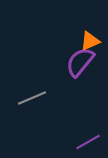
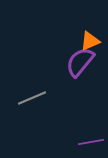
purple line: moved 3 px right; rotated 20 degrees clockwise
